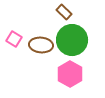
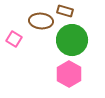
brown rectangle: moved 1 px right, 1 px up; rotated 28 degrees counterclockwise
brown ellipse: moved 24 px up
pink hexagon: moved 1 px left
